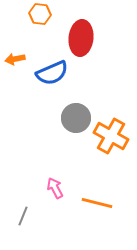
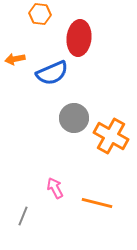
red ellipse: moved 2 px left
gray circle: moved 2 px left
